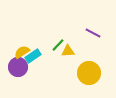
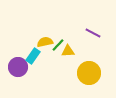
yellow semicircle: moved 23 px right, 10 px up; rotated 21 degrees clockwise
cyan rectangle: rotated 21 degrees counterclockwise
